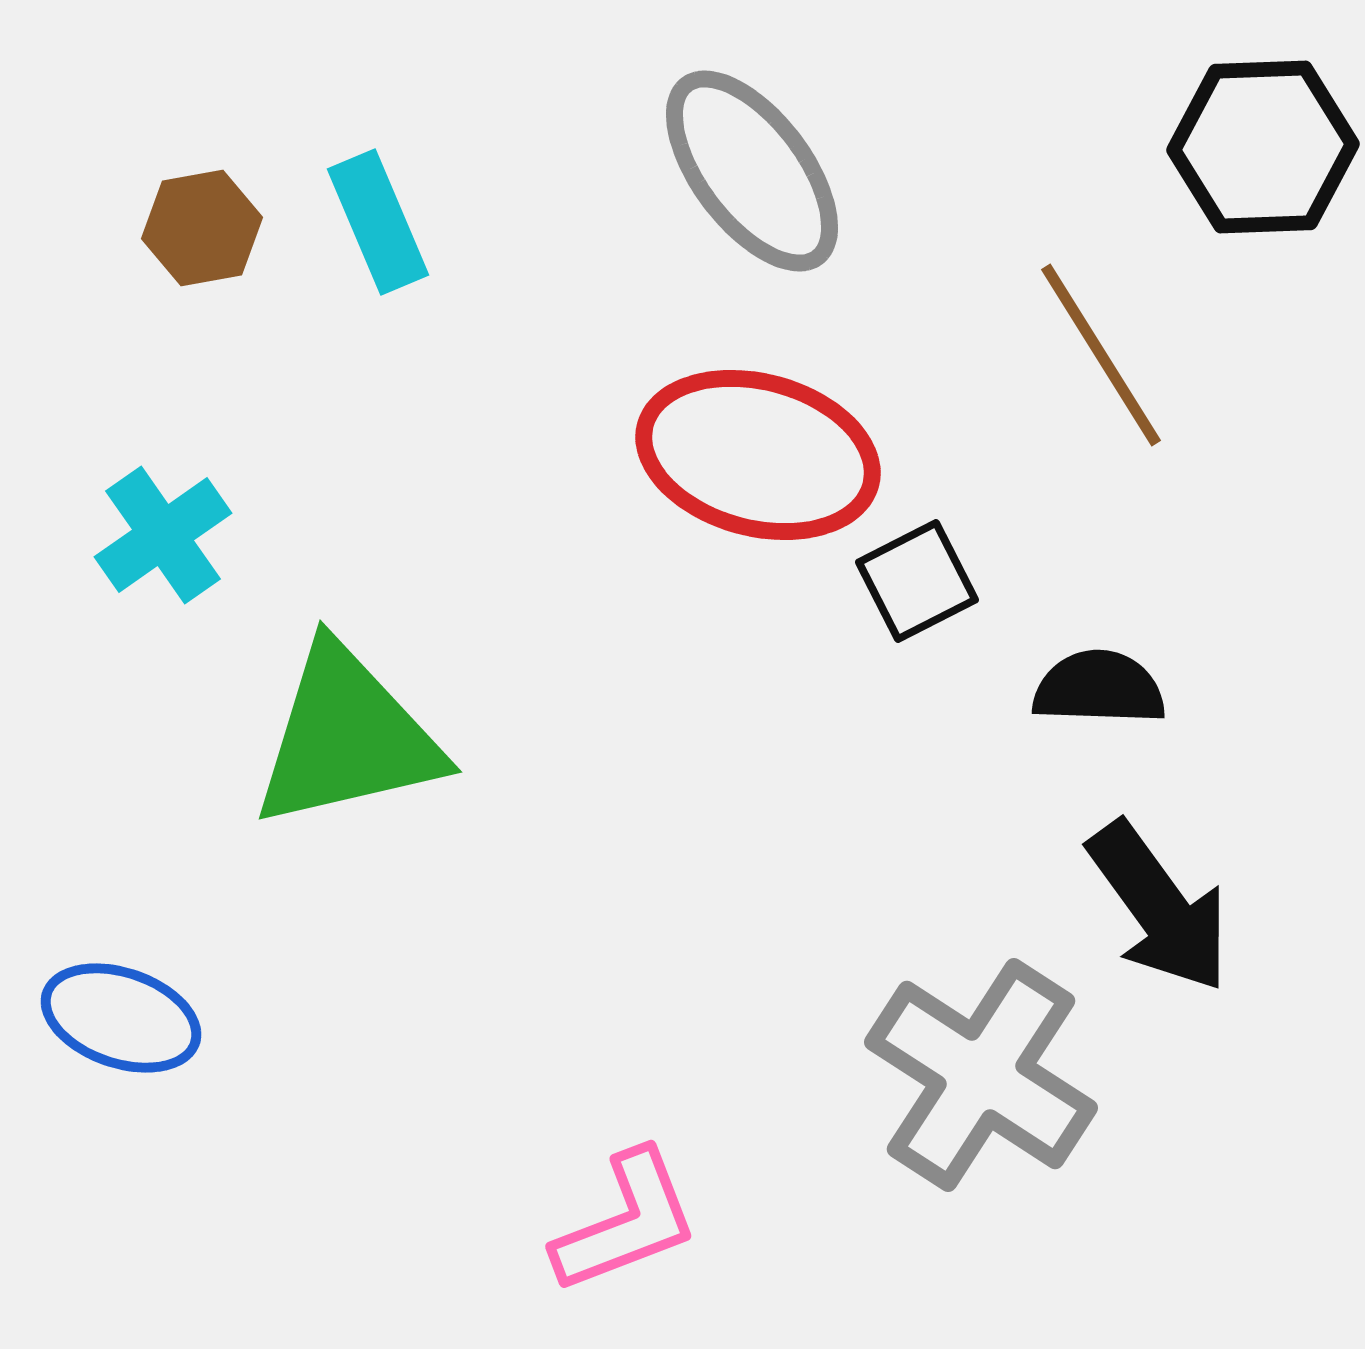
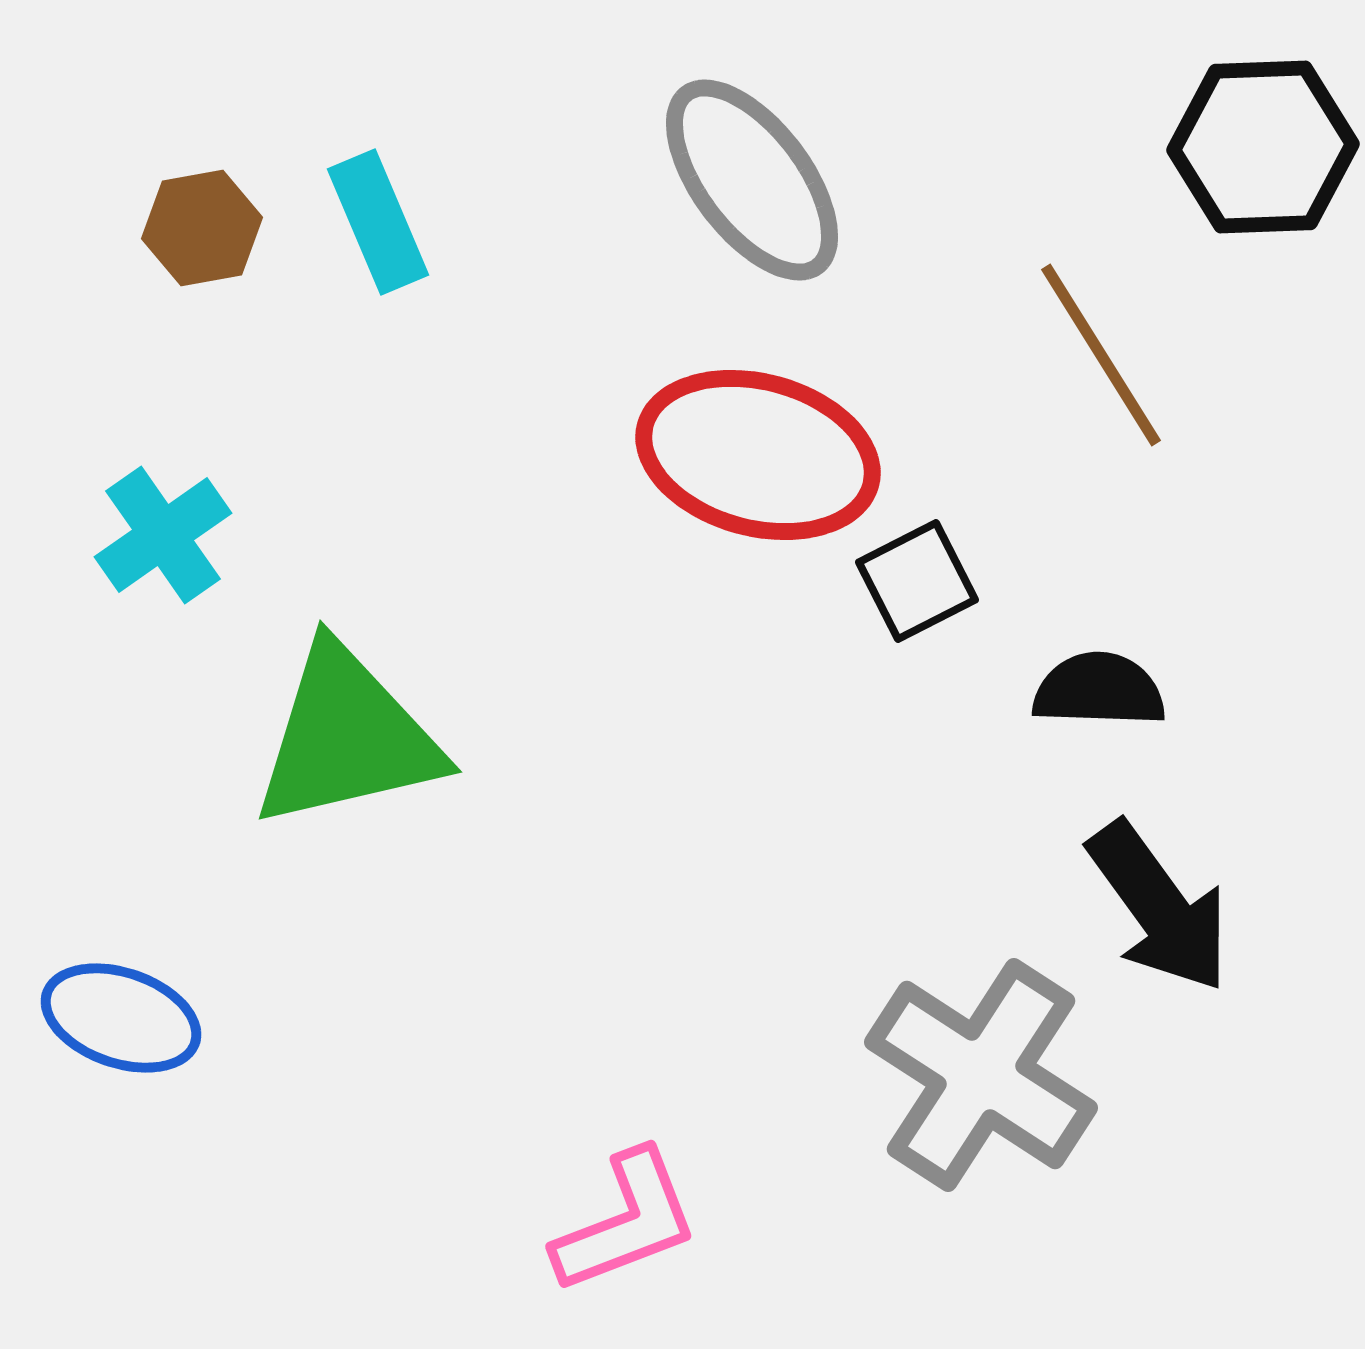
gray ellipse: moved 9 px down
black semicircle: moved 2 px down
